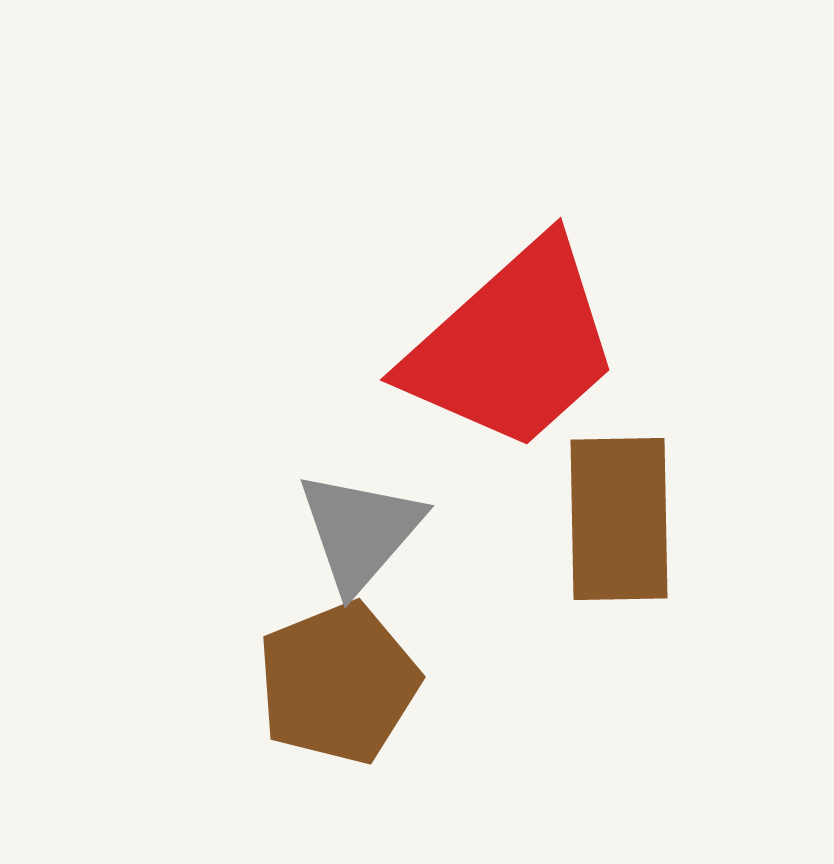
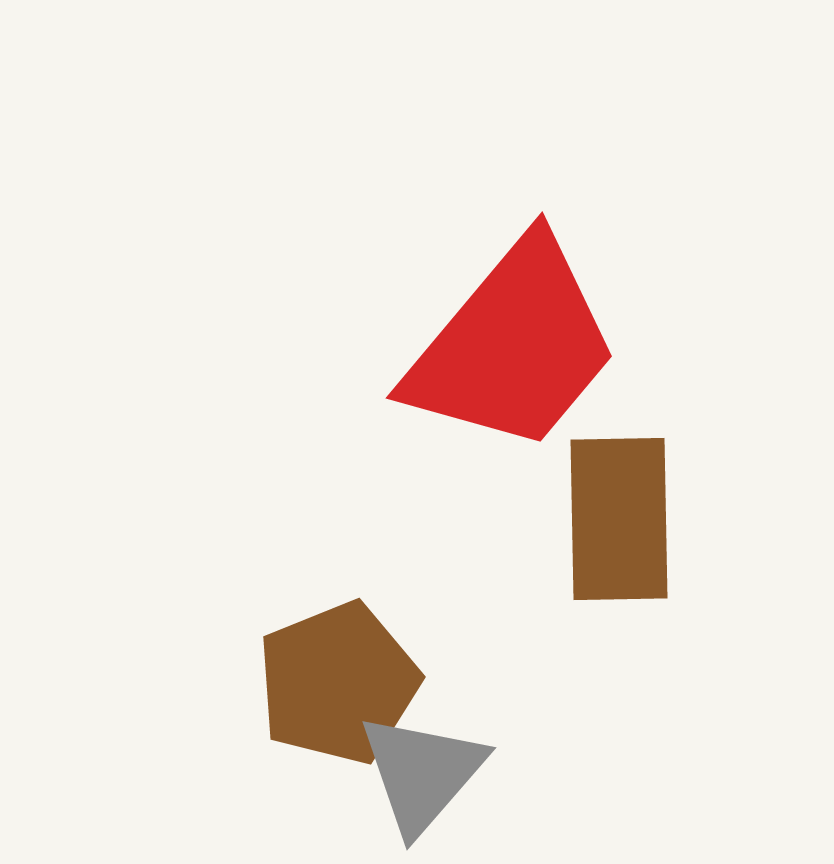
red trapezoid: rotated 8 degrees counterclockwise
gray triangle: moved 62 px right, 242 px down
